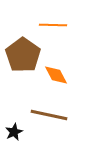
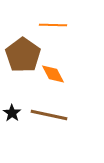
orange diamond: moved 3 px left, 1 px up
black star: moved 2 px left, 19 px up; rotated 12 degrees counterclockwise
